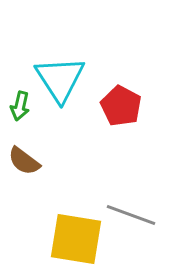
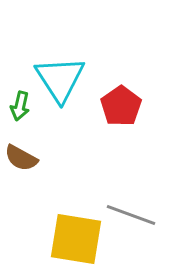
red pentagon: rotated 9 degrees clockwise
brown semicircle: moved 3 px left, 3 px up; rotated 8 degrees counterclockwise
